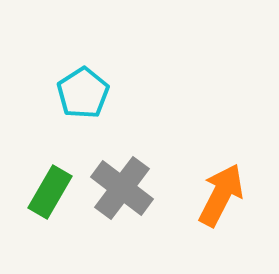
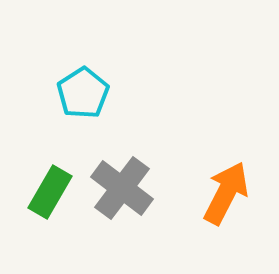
orange arrow: moved 5 px right, 2 px up
